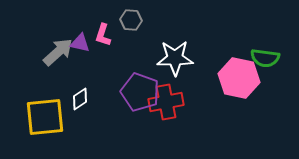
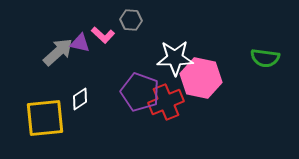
pink L-shape: rotated 65 degrees counterclockwise
pink hexagon: moved 38 px left
red cross: rotated 12 degrees counterclockwise
yellow square: moved 1 px down
